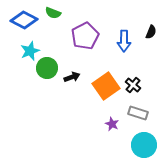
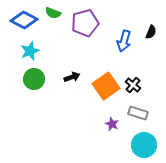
purple pentagon: moved 13 px up; rotated 12 degrees clockwise
blue arrow: rotated 15 degrees clockwise
green circle: moved 13 px left, 11 px down
